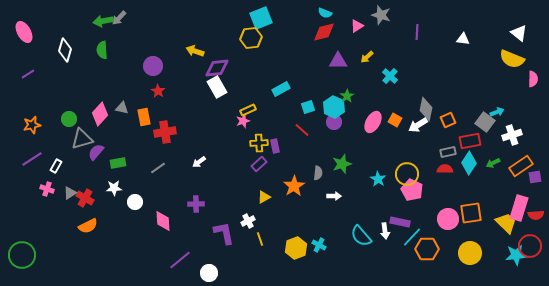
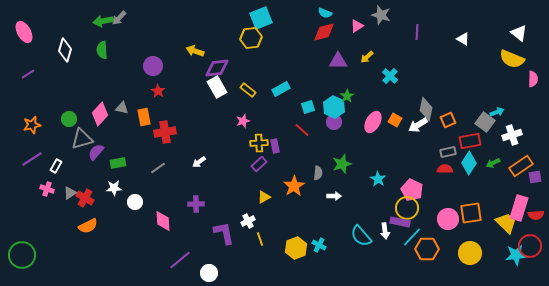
white triangle at (463, 39): rotated 24 degrees clockwise
yellow rectangle at (248, 110): moved 20 px up; rotated 63 degrees clockwise
yellow circle at (407, 174): moved 34 px down
